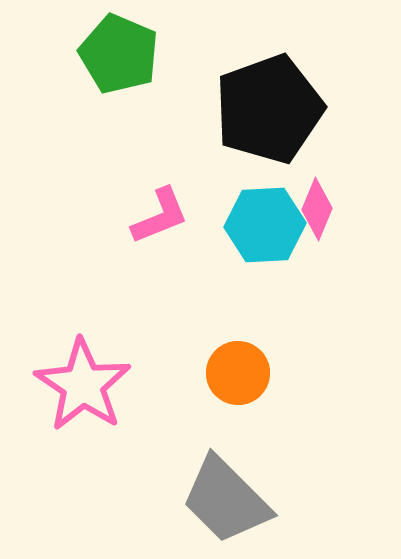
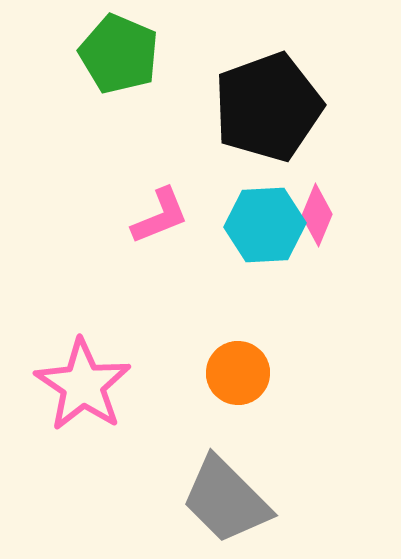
black pentagon: moved 1 px left, 2 px up
pink diamond: moved 6 px down
